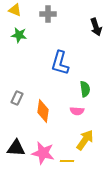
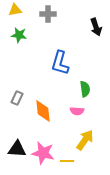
yellow triangle: rotated 32 degrees counterclockwise
orange diamond: rotated 15 degrees counterclockwise
black triangle: moved 1 px right, 1 px down
